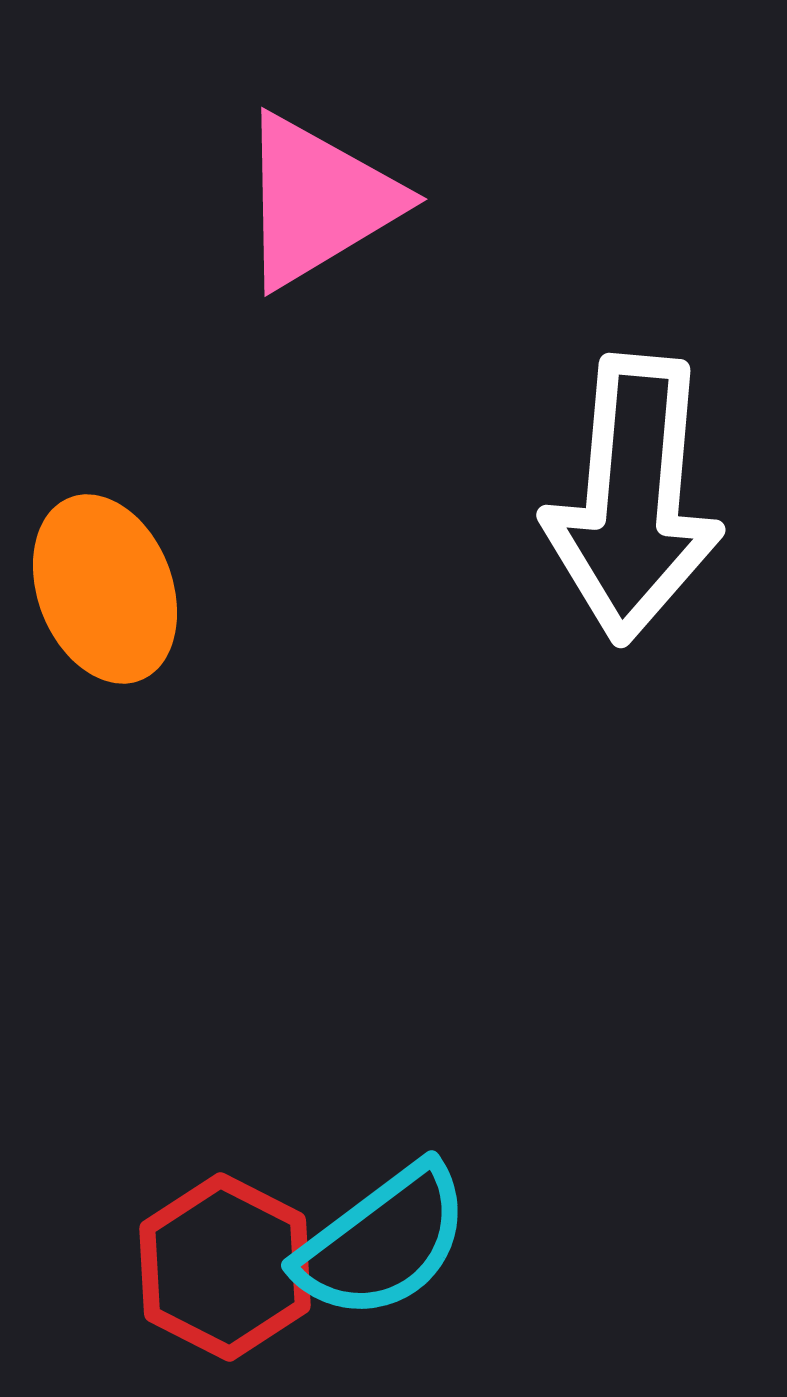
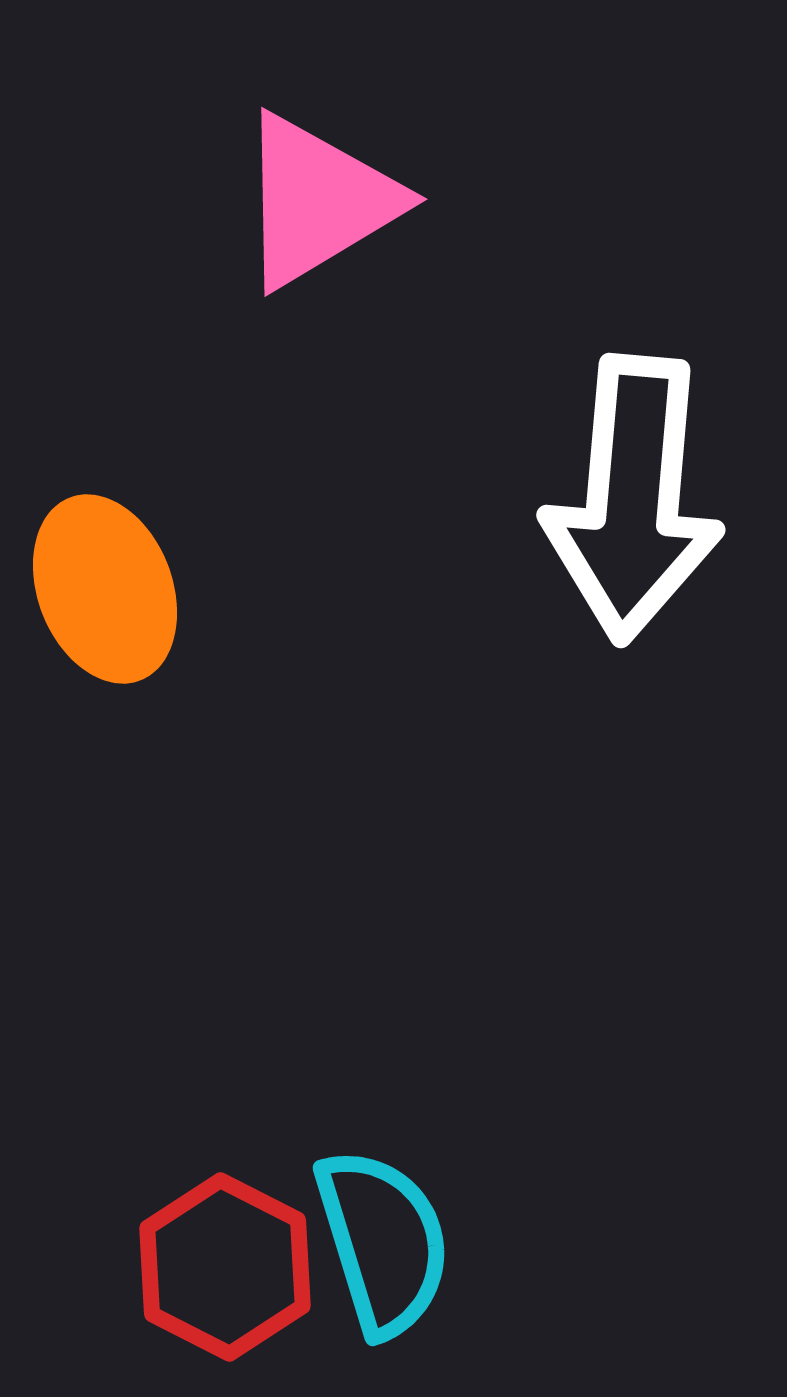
cyan semicircle: rotated 70 degrees counterclockwise
